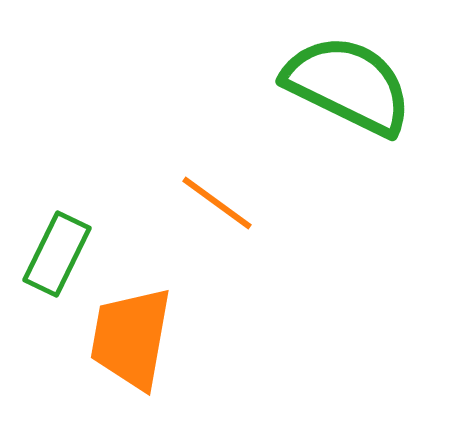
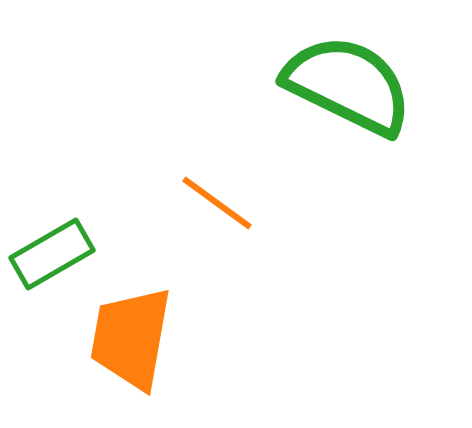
green rectangle: moved 5 px left; rotated 34 degrees clockwise
